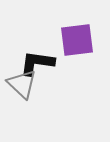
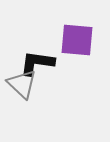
purple square: rotated 12 degrees clockwise
